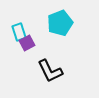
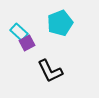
cyan rectangle: rotated 30 degrees counterclockwise
